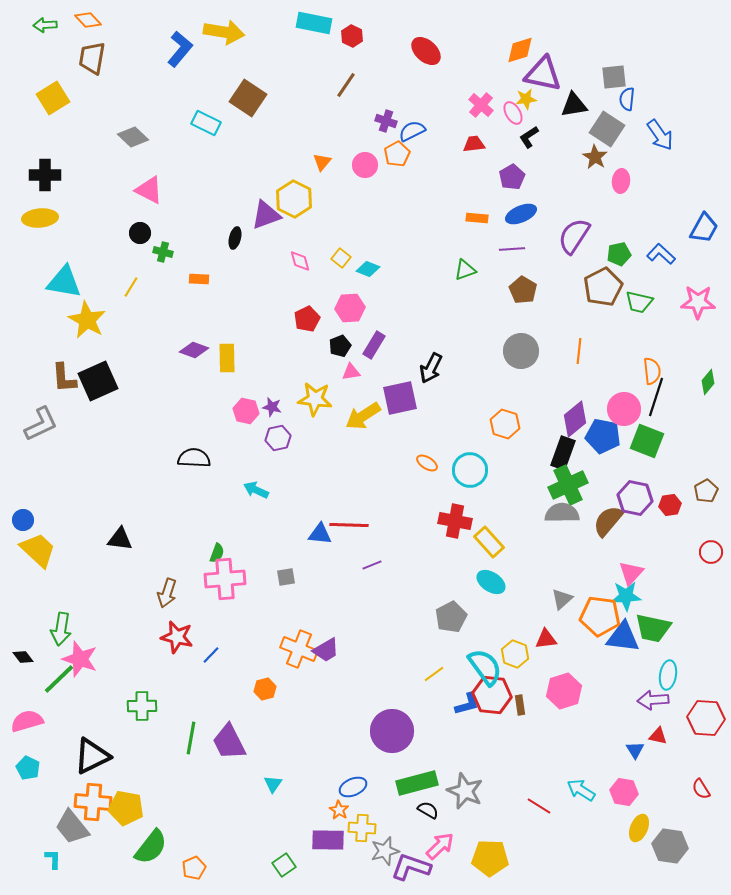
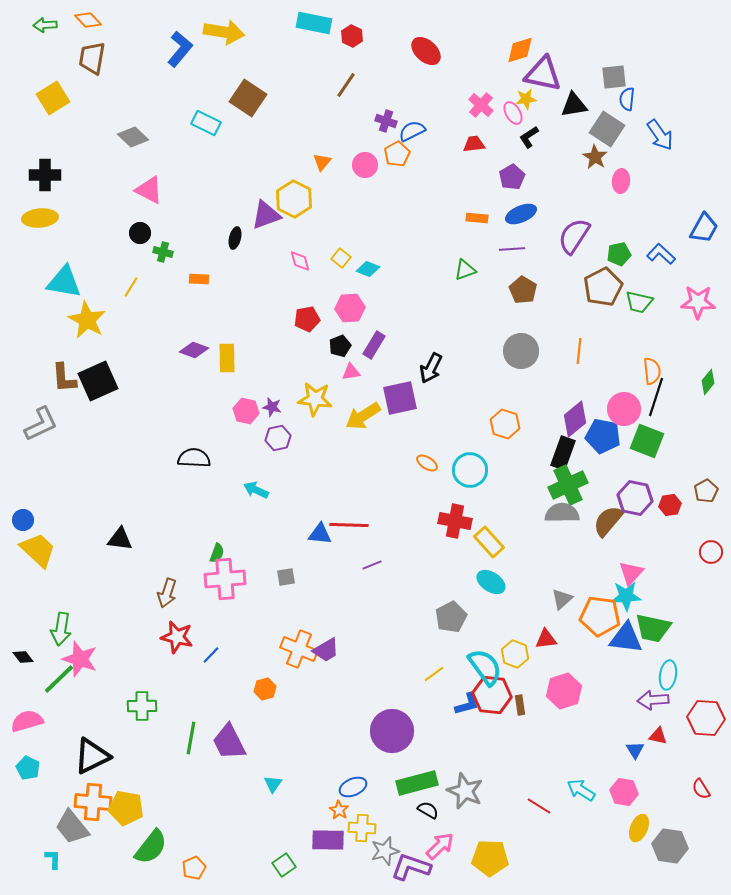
red pentagon at (307, 319): rotated 15 degrees clockwise
blue triangle at (623, 637): moved 3 px right, 1 px down
